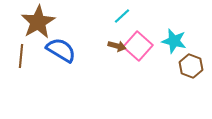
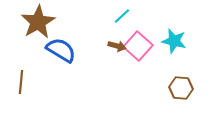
brown line: moved 26 px down
brown hexagon: moved 10 px left, 22 px down; rotated 15 degrees counterclockwise
